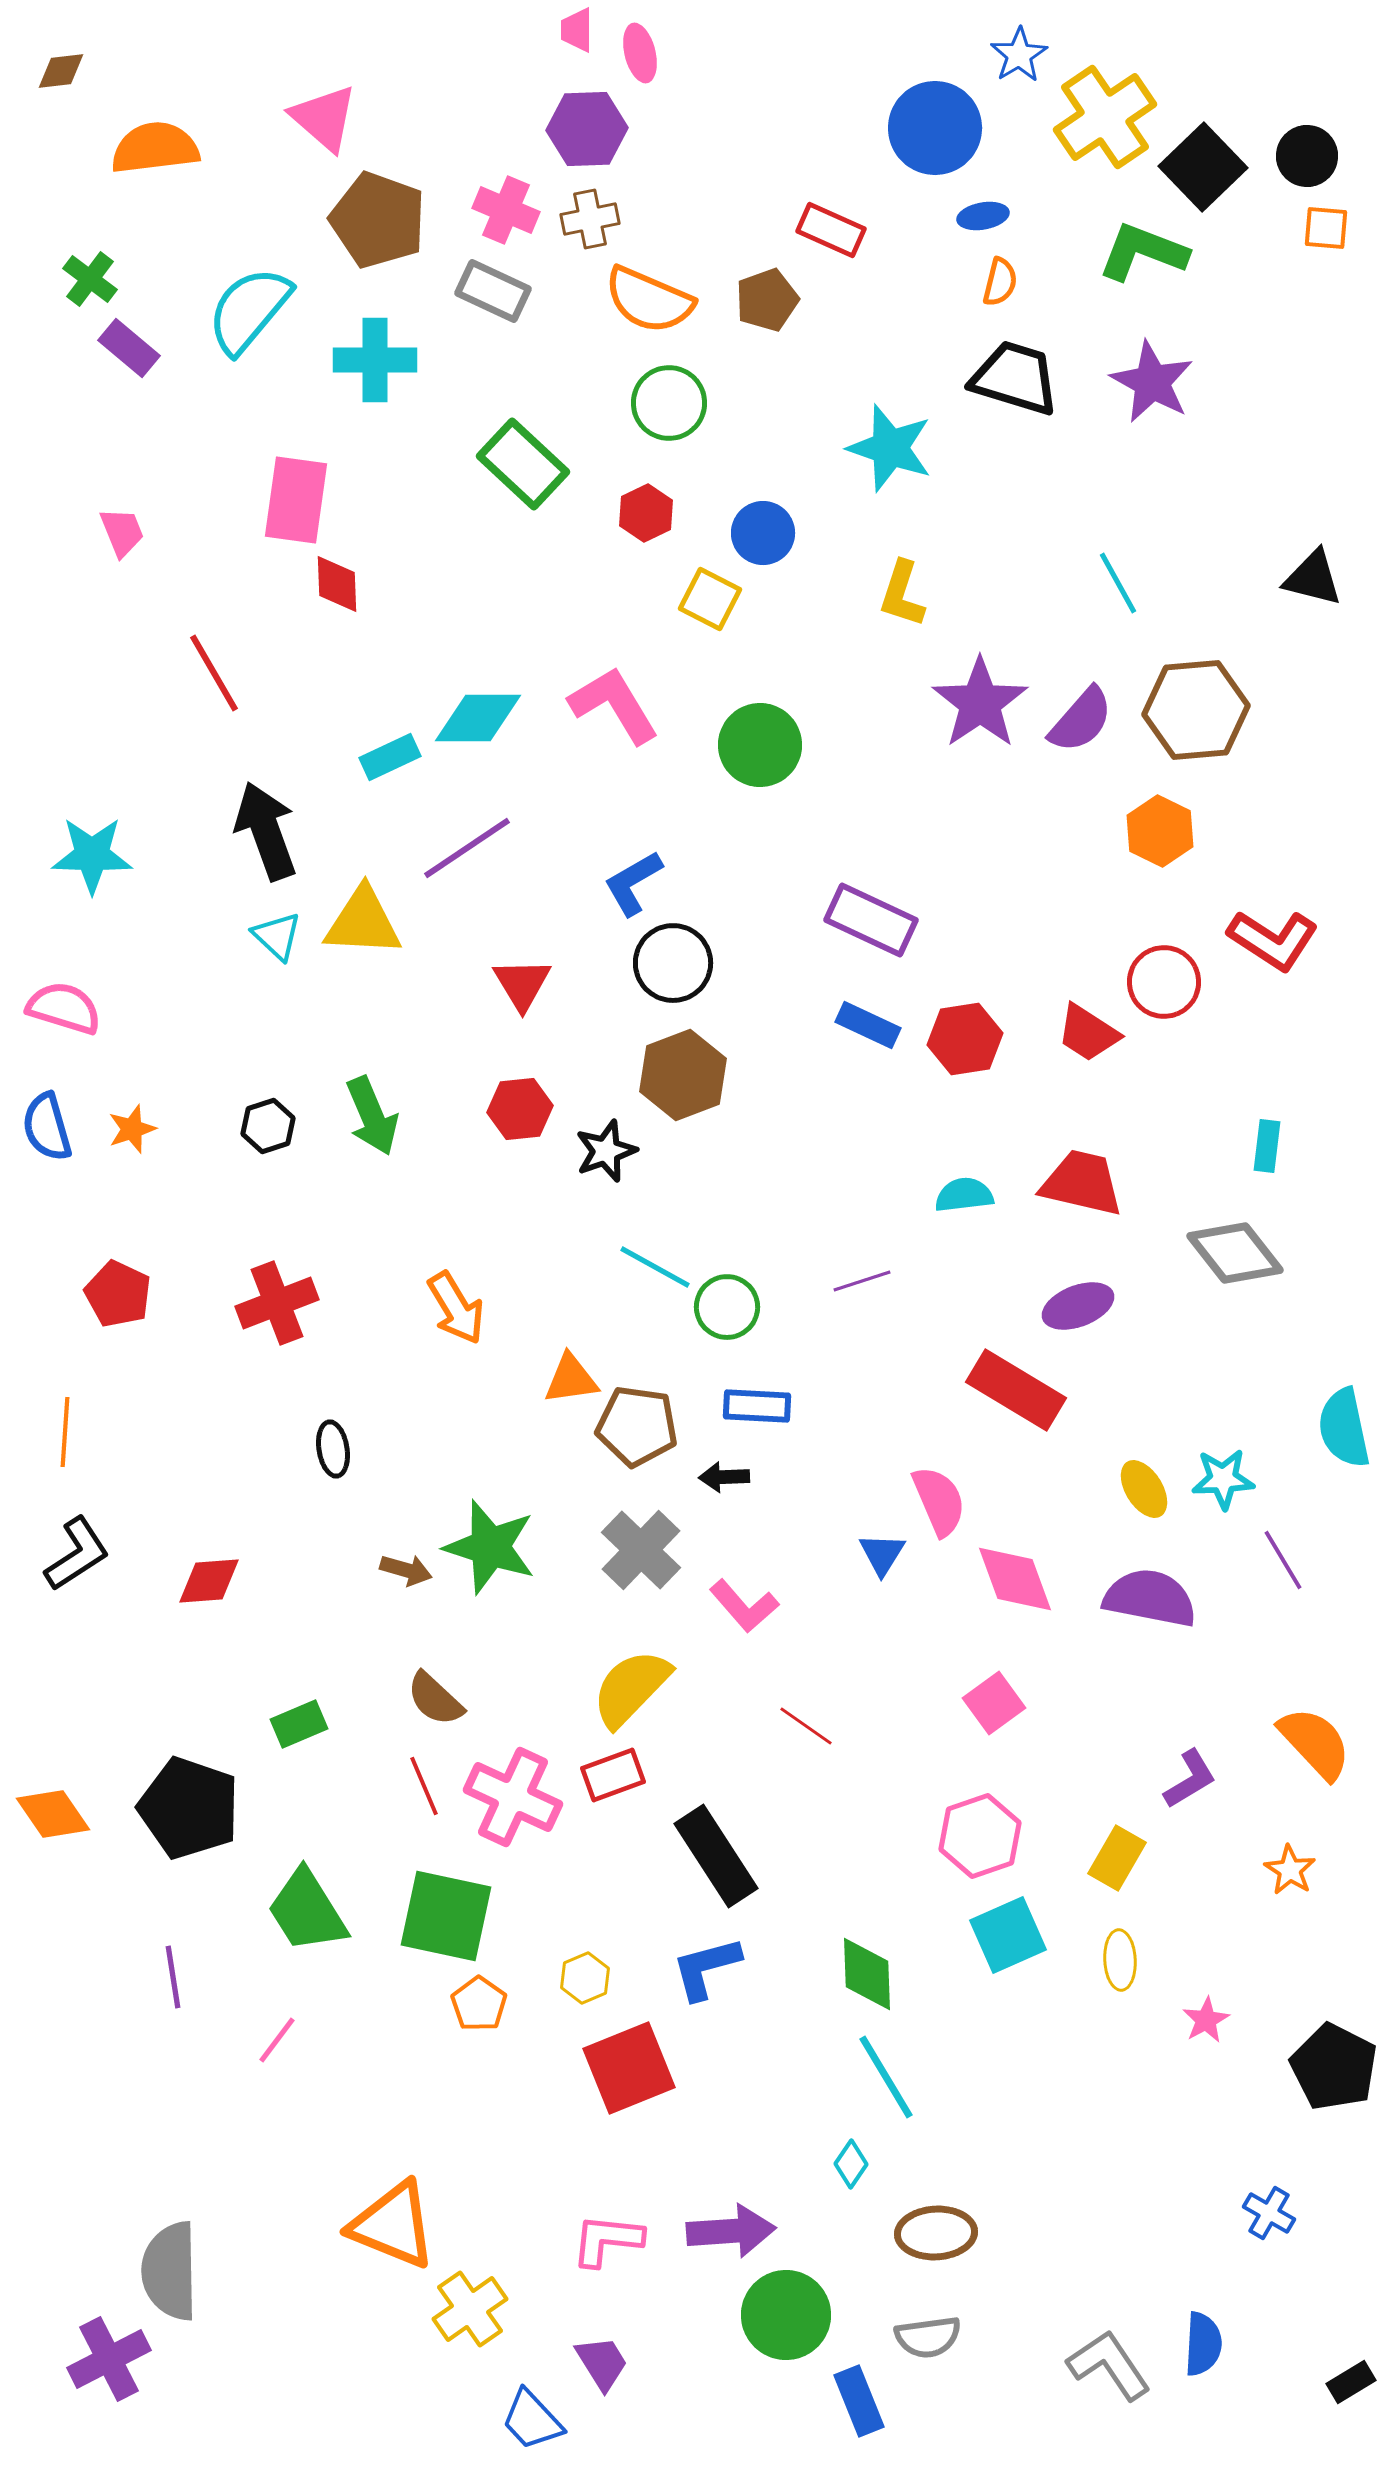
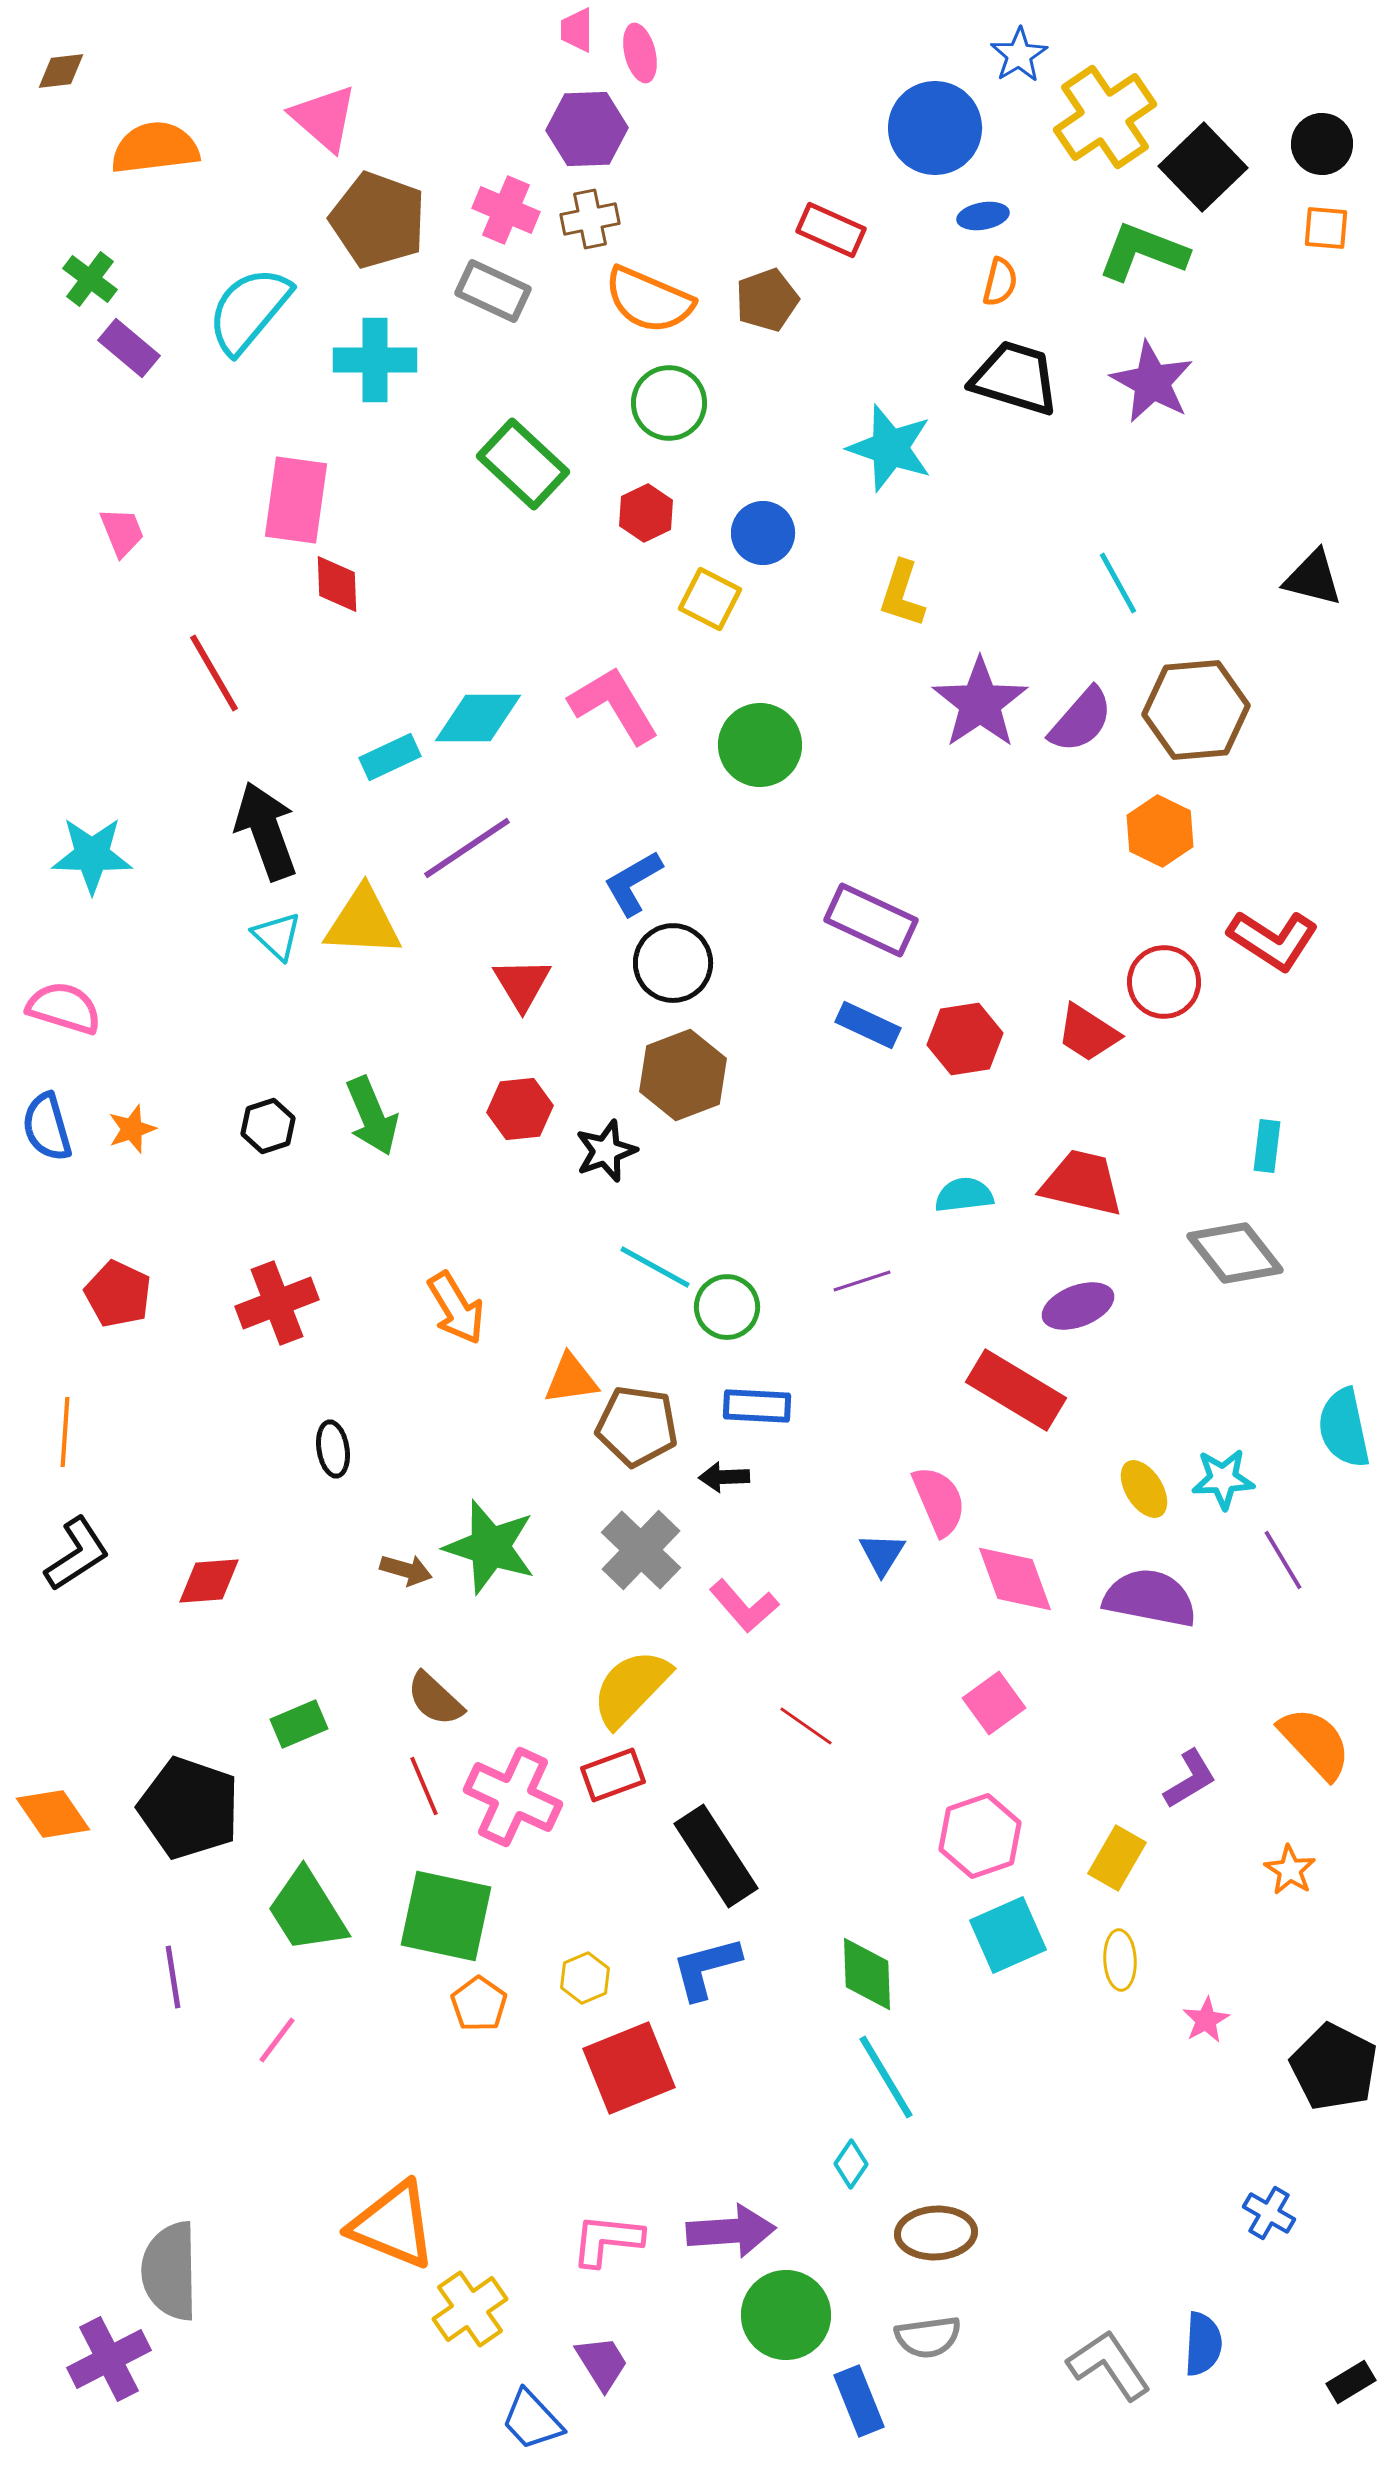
black circle at (1307, 156): moved 15 px right, 12 px up
